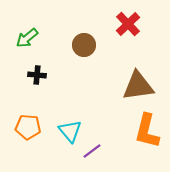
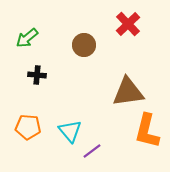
brown triangle: moved 10 px left, 6 px down
